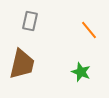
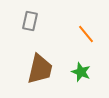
orange line: moved 3 px left, 4 px down
brown trapezoid: moved 18 px right, 5 px down
